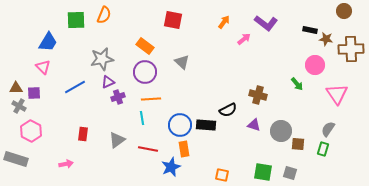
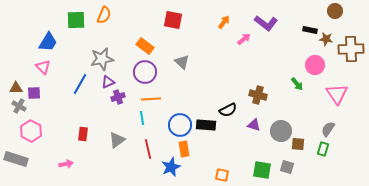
brown circle at (344, 11): moved 9 px left
blue line at (75, 87): moved 5 px right, 3 px up; rotated 30 degrees counterclockwise
red line at (148, 149): rotated 66 degrees clockwise
green square at (263, 172): moved 1 px left, 2 px up
gray square at (290, 173): moved 3 px left, 6 px up
